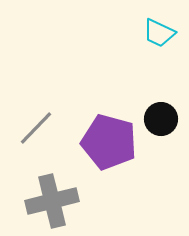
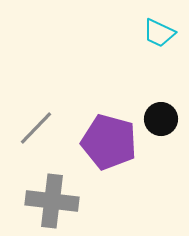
gray cross: rotated 21 degrees clockwise
